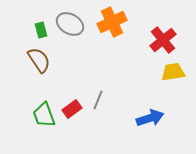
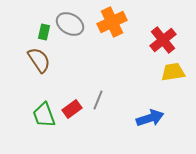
green rectangle: moved 3 px right, 2 px down; rotated 28 degrees clockwise
